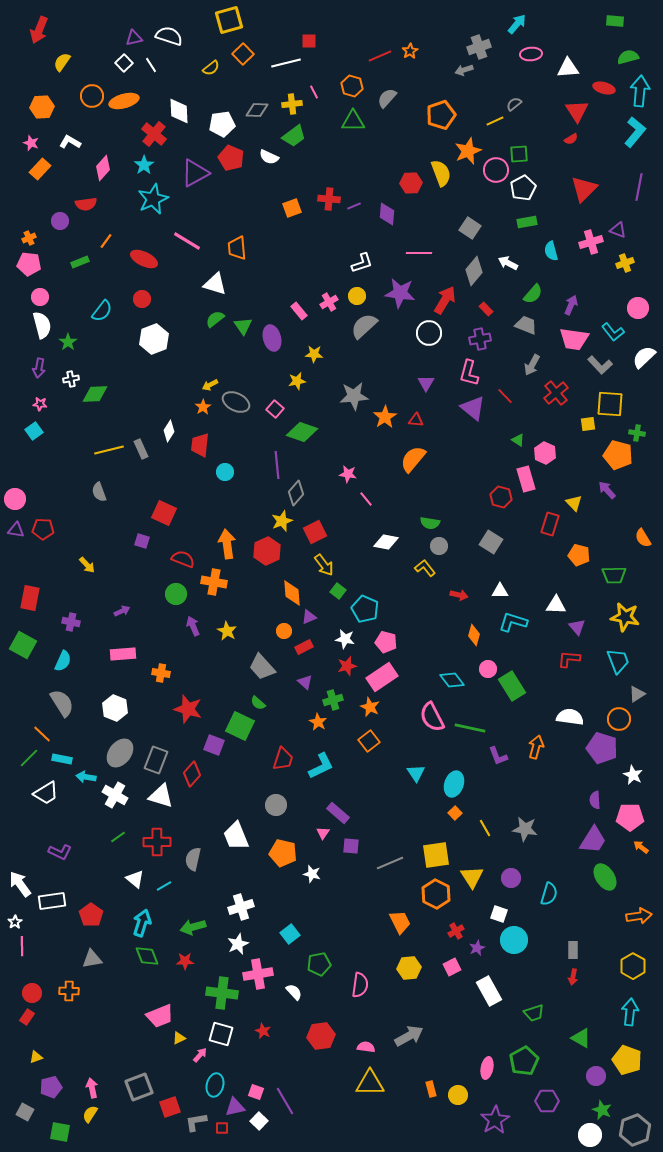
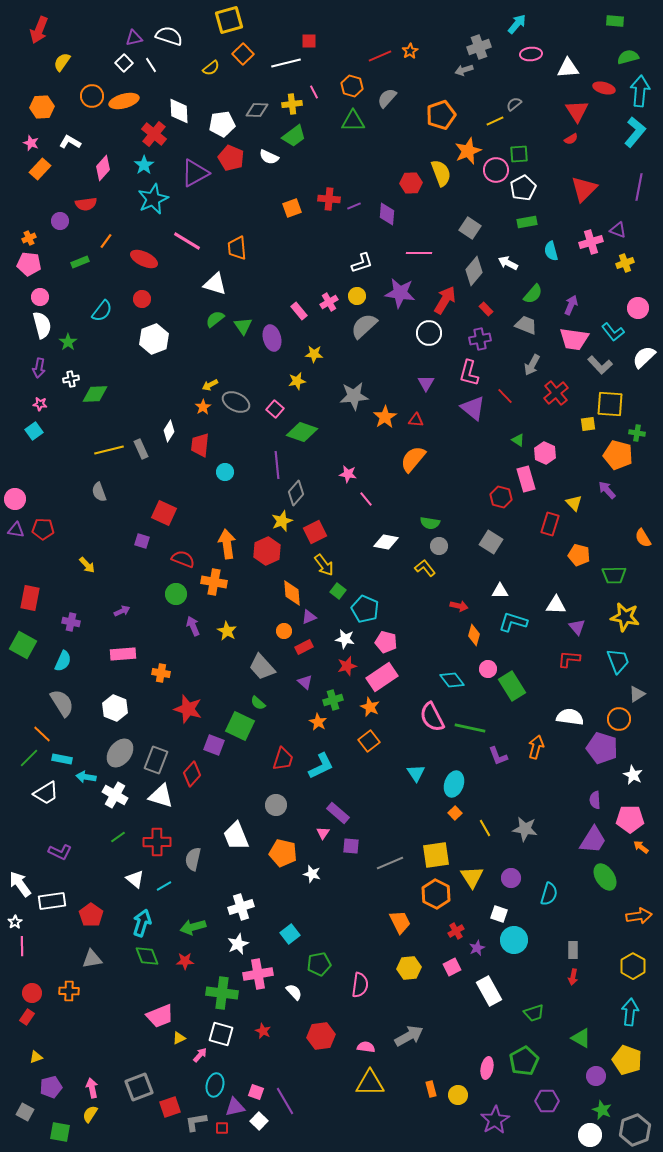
red arrow at (459, 595): moved 11 px down
pink pentagon at (630, 817): moved 2 px down
